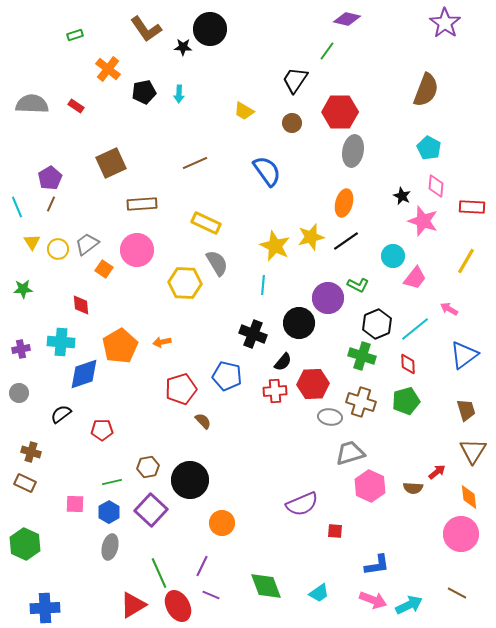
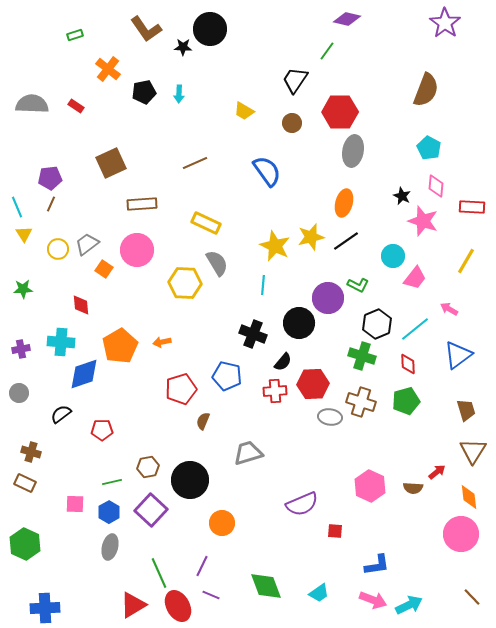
purple pentagon at (50, 178): rotated 25 degrees clockwise
yellow triangle at (32, 242): moved 8 px left, 8 px up
blue triangle at (464, 355): moved 6 px left
brown semicircle at (203, 421): rotated 114 degrees counterclockwise
gray trapezoid at (350, 453): moved 102 px left
brown line at (457, 593): moved 15 px right, 4 px down; rotated 18 degrees clockwise
